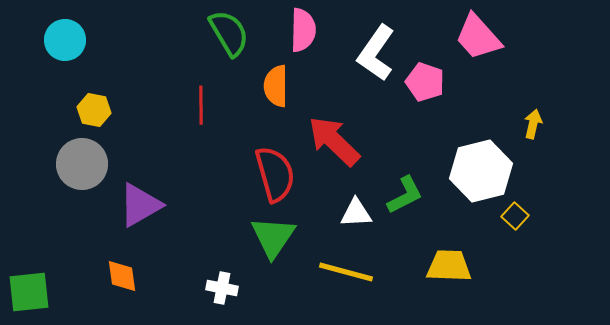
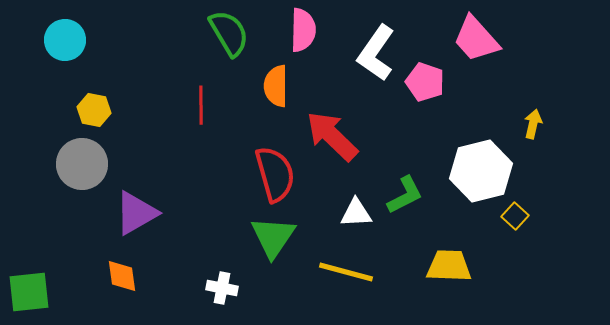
pink trapezoid: moved 2 px left, 2 px down
red arrow: moved 2 px left, 5 px up
purple triangle: moved 4 px left, 8 px down
